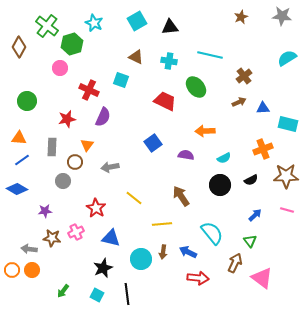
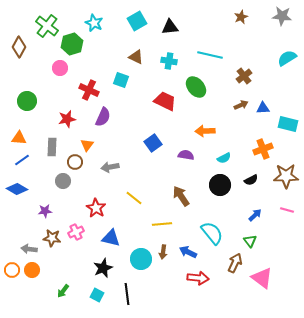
brown arrow at (239, 102): moved 2 px right, 3 px down
